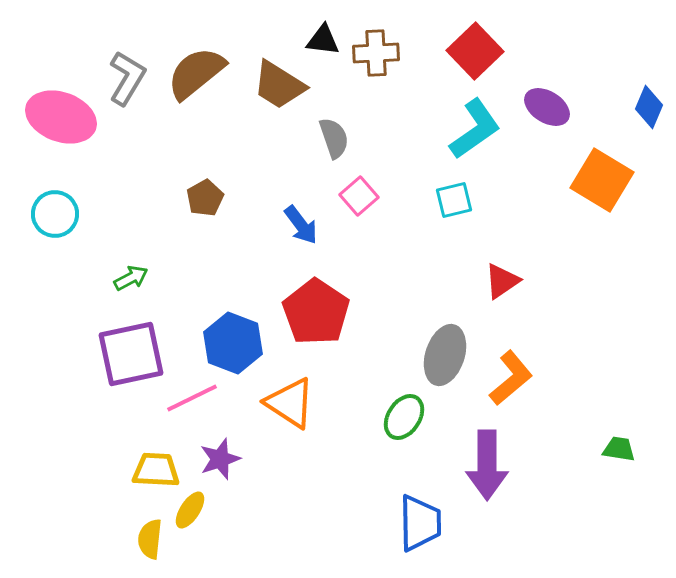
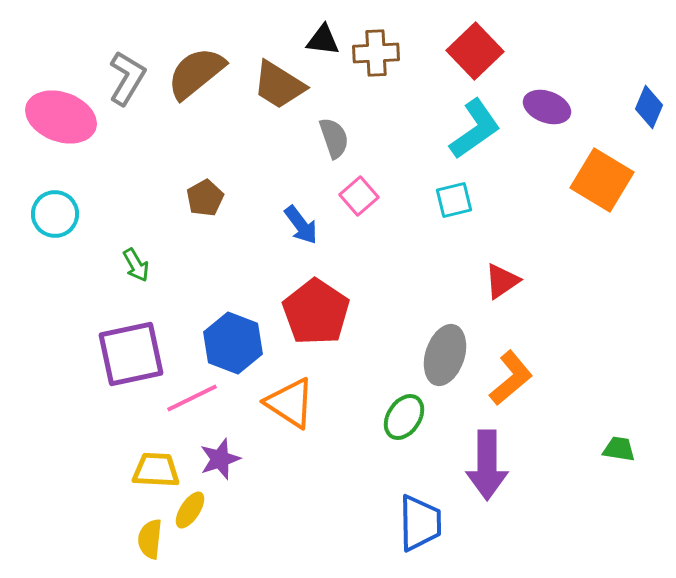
purple ellipse: rotated 12 degrees counterclockwise
green arrow: moved 5 px right, 13 px up; rotated 88 degrees clockwise
